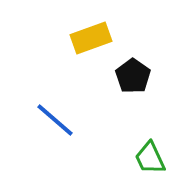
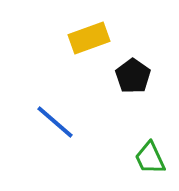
yellow rectangle: moved 2 px left
blue line: moved 2 px down
